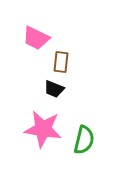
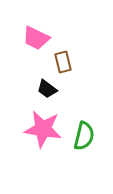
brown rectangle: moved 2 px right; rotated 20 degrees counterclockwise
black trapezoid: moved 7 px left; rotated 15 degrees clockwise
green semicircle: moved 4 px up
